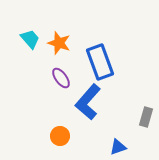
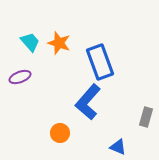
cyan trapezoid: moved 3 px down
purple ellipse: moved 41 px left, 1 px up; rotated 75 degrees counterclockwise
orange circle: moved 3 px up
blue triangle: rotated 42 degrees clockwise
